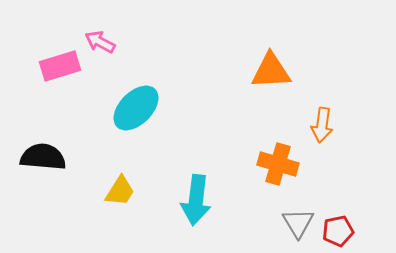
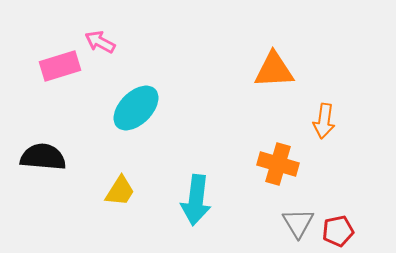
orange triangle: moved 3 px right, 1 px up
orange arrow: moved 2 px right, 4 px up
